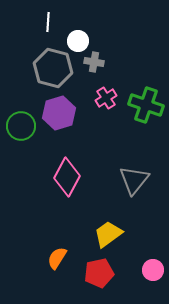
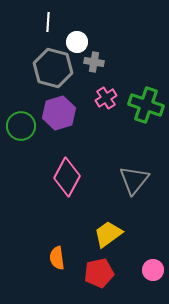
white circle: moved 1 px left, 1 px down
orange semicircle: rotated 40 degrees counterclockwise
